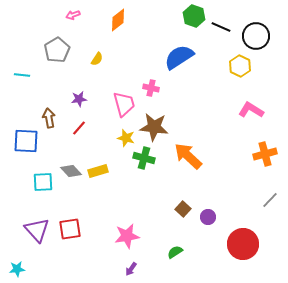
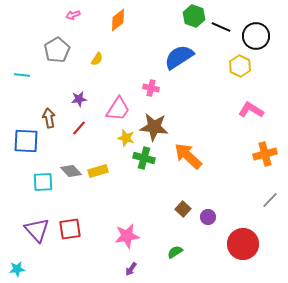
pink trapezoid: moved 6 px left, 5 px down; rotated 48 degrees clockwise
